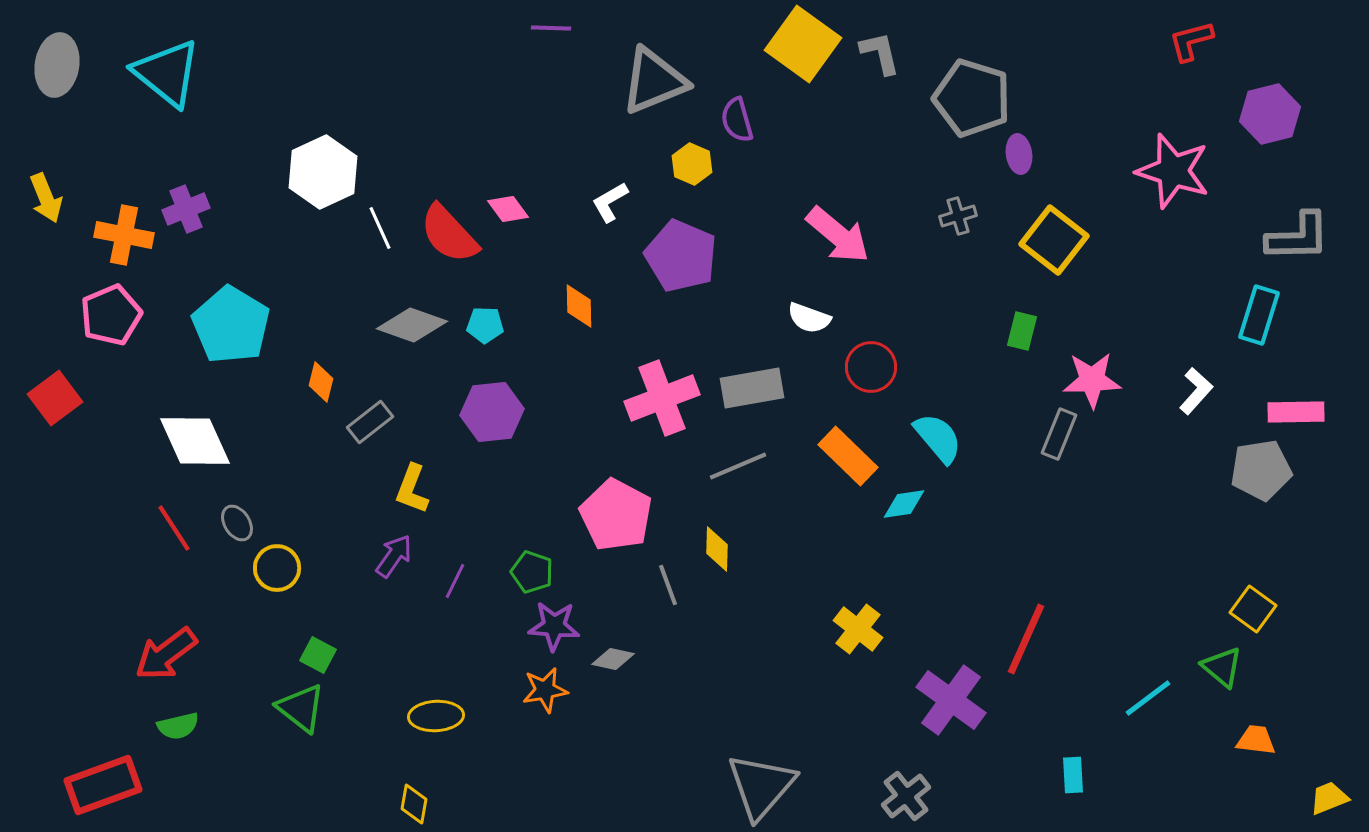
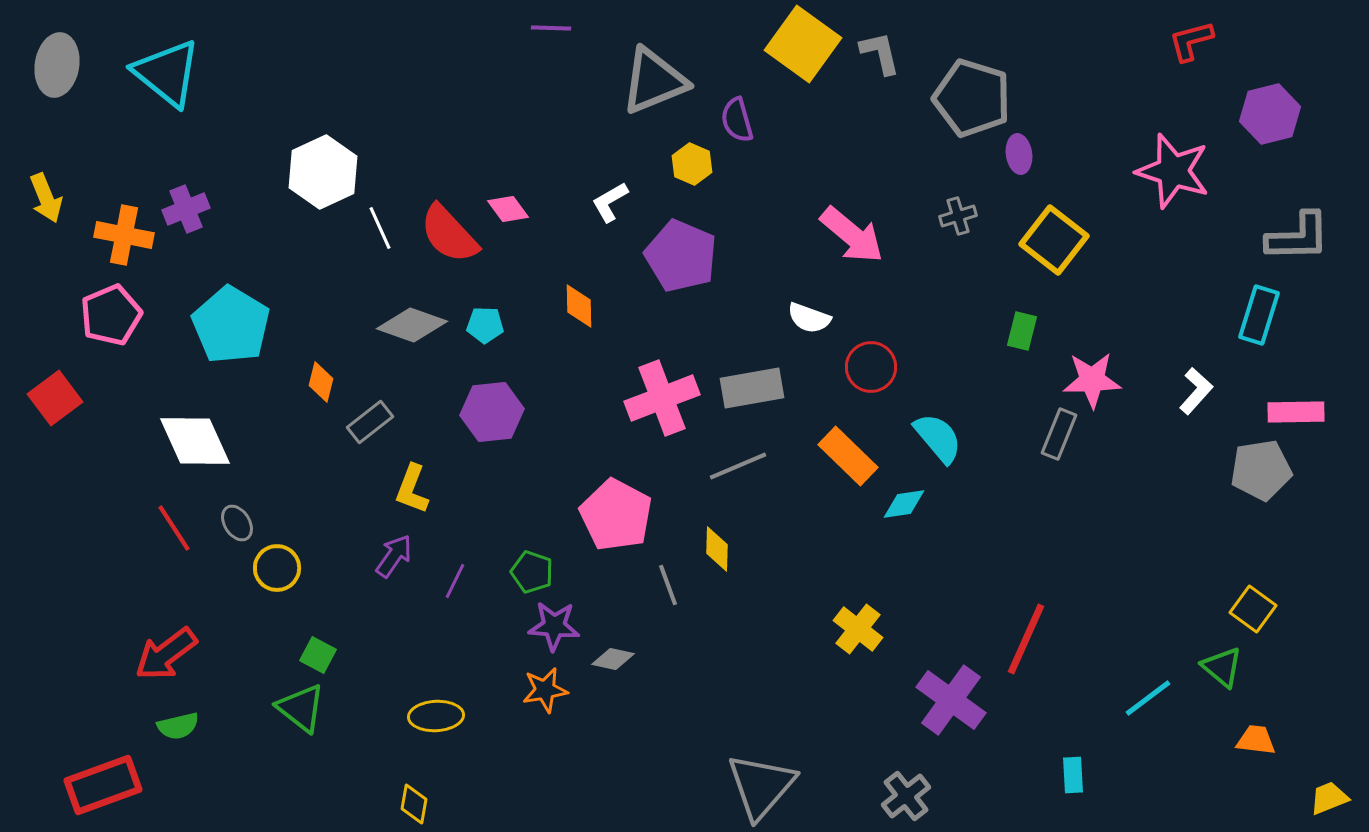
pink arrow at (838, 235): moved 14 px right
